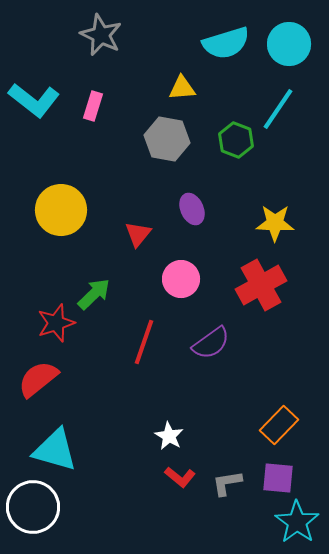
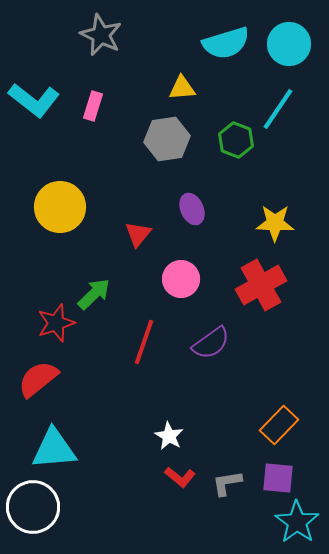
gray hexagon: rotated 18 degrees counterclockwise
yellow circle: moved 1 px left, 3 px up
cyan triangle: moved 1 px left, 1 px up; rotated 21 degrees counterclockwise
